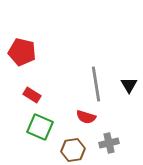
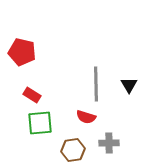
gray line: rotated 8 degrees clockwise
green square: moved 4 px up; rotated 28 degrees counterclockwise
gray cross: rotated 12 degrees clockwise
